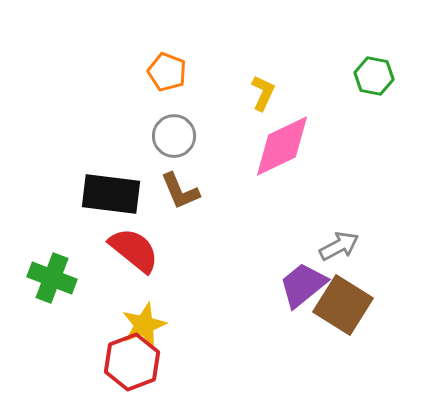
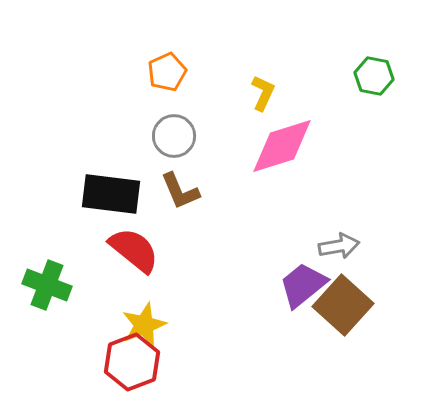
orange pentagon: rotated 27 degrees clockwise
pink diamond: rotated 8 degrees clockwise
gray arrow: rotated 18 degrees clockwise
green cross: moved 5 px left, 7 px down
brown square: rotated 10 degrees clockwise
